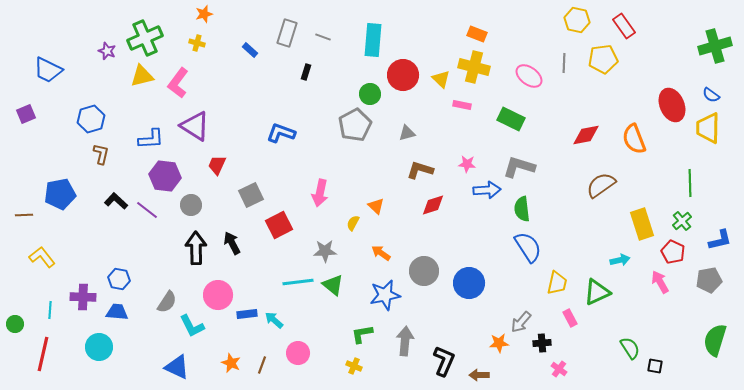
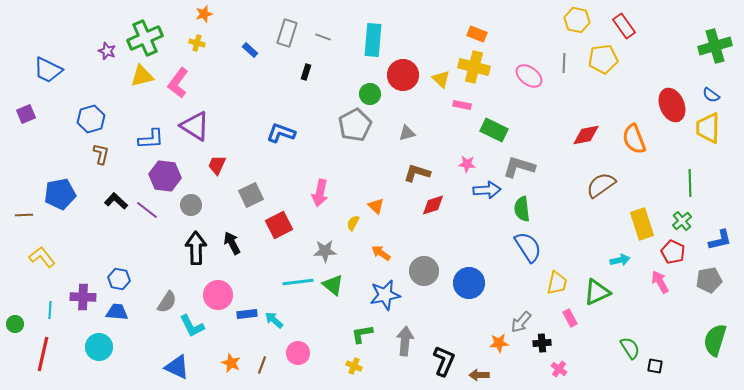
green rectangle at (511, 119): moved 17 px left, 11 px down
brown L-shape at (420, 170): moved 3 px left, 3 px down
